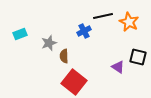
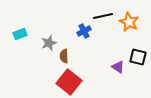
red square: moved 5 px left
